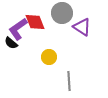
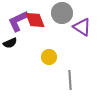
red diamond: moved 2 px up
purple L-shape: moved 8 px up; rotated 10 degrees clockwise
black semicircle: moved 1 px left; rotated 64 degrees counterclockwise
gray line: moved 1 px right, 1 px up
